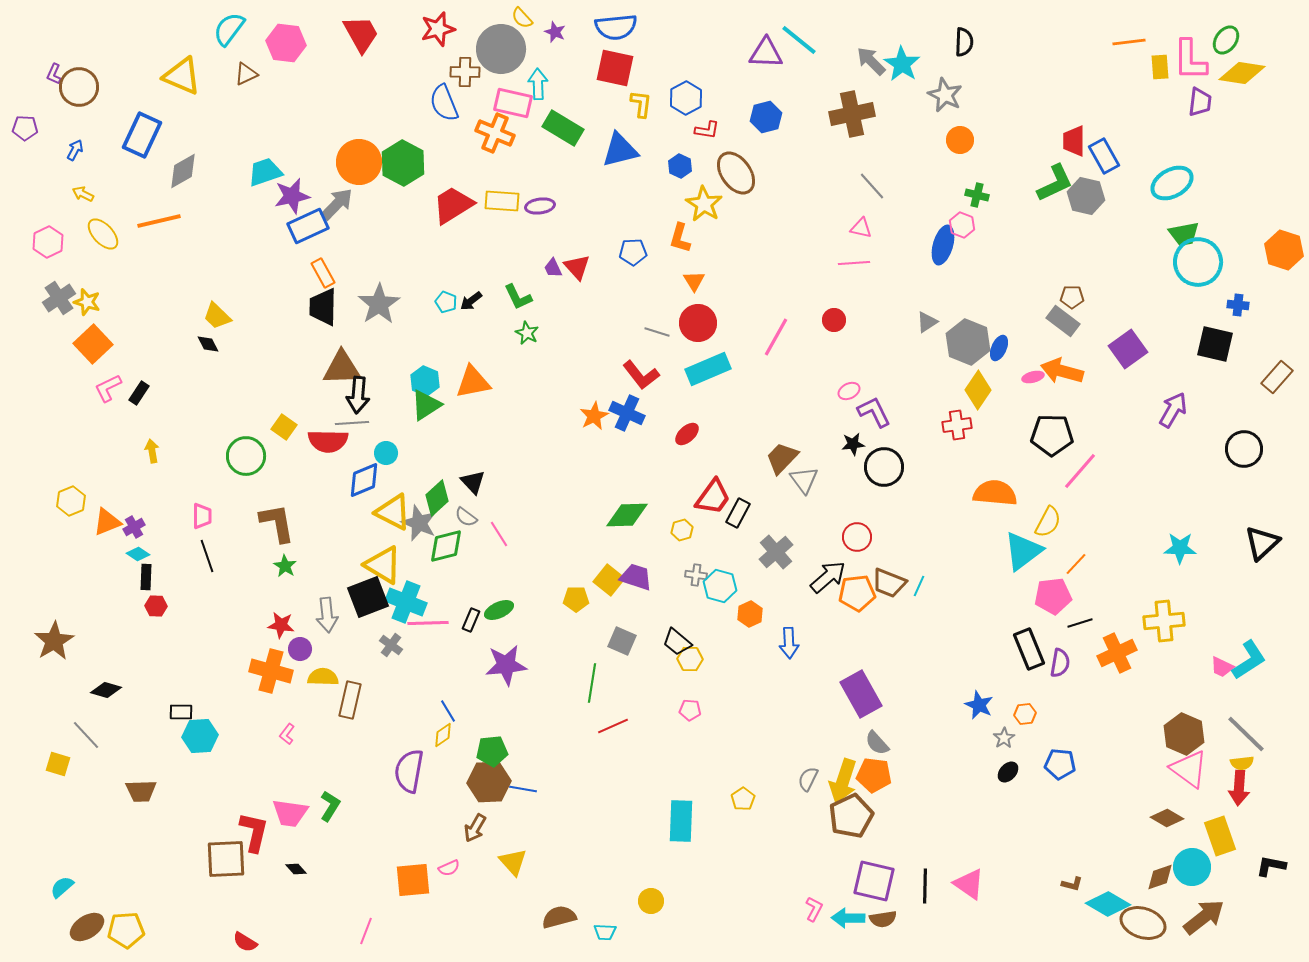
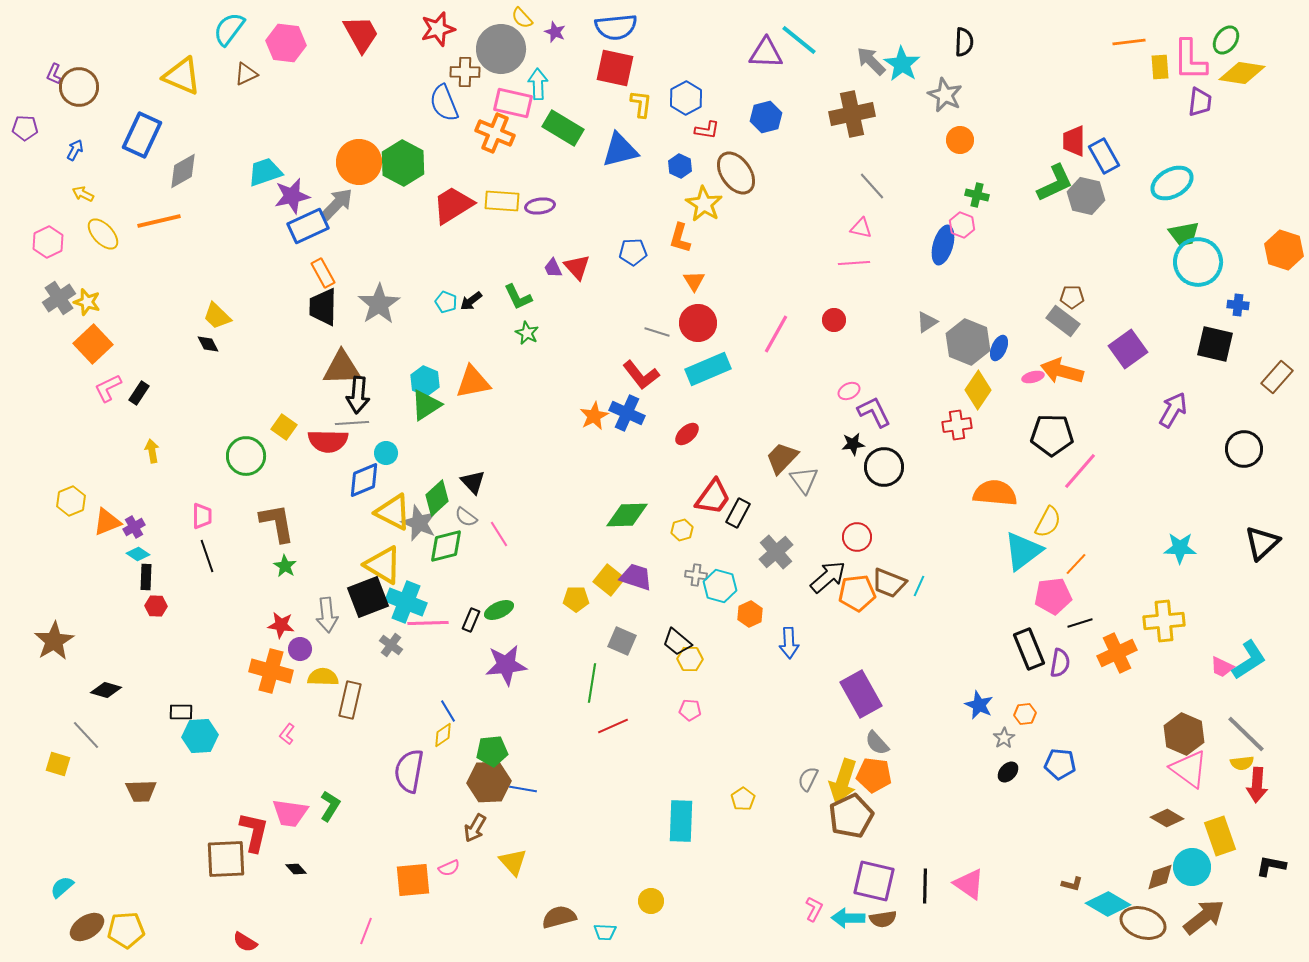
pink line at (776, 337): moved 3 px up
red arrow at (1239, 788): moved 18 px right, 3 px up
